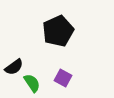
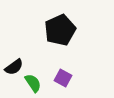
black pentagon: moved 2 px right, 1 px up
green semicircle: moved 1 px right
